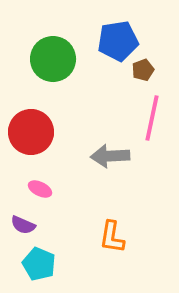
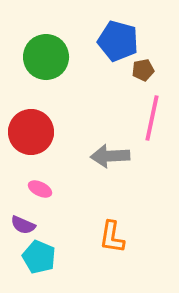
blue pentagon: rotated 24 degrees clockwise
green circle: moved 7 px left, 2 px up
brown pentagon: rotated 10 degrees clockwise
cyan pentagon: moved 7 px up
